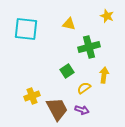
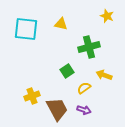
yellow triangle: moved 8 px left
yellow arrow: rotated 77 degrees counterclockwise
purple arrow: moved 2 px right
